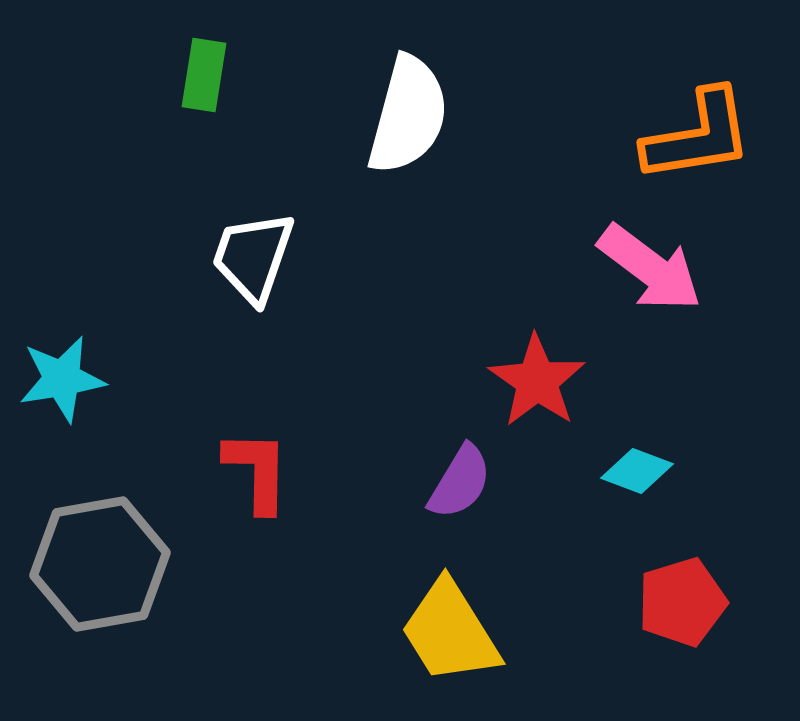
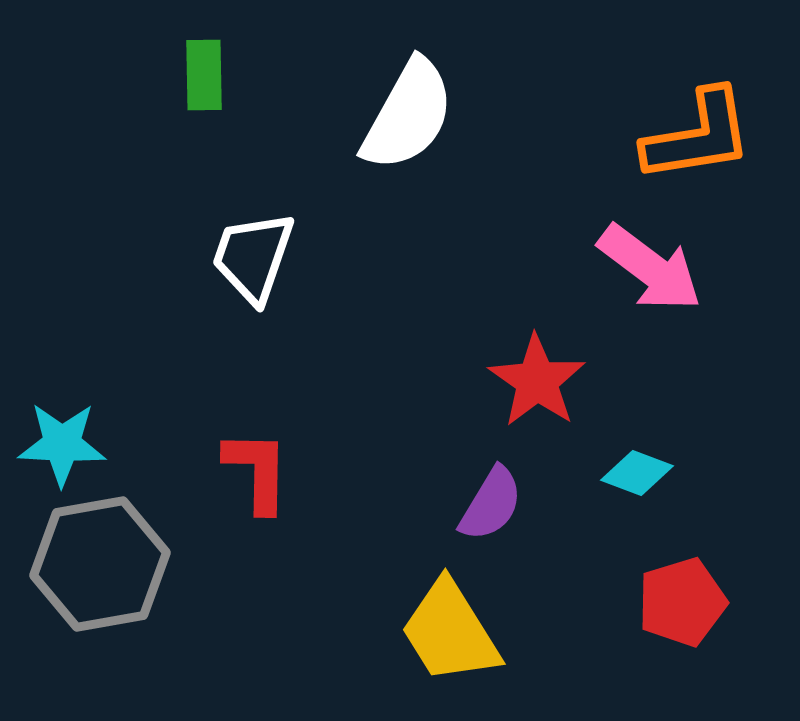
green rectangle: rotated 10 degrees counterclockwise
white semicircle: rotated 14 degrees clockwise
cyan star: moved 65 px down; rotated 12 degrees clockwise
cyan diamond: moved 2 px down
purple semicircle: moved 31 px right, 22 px down
